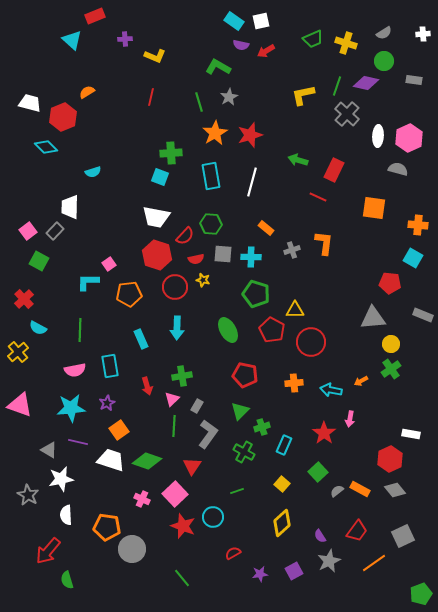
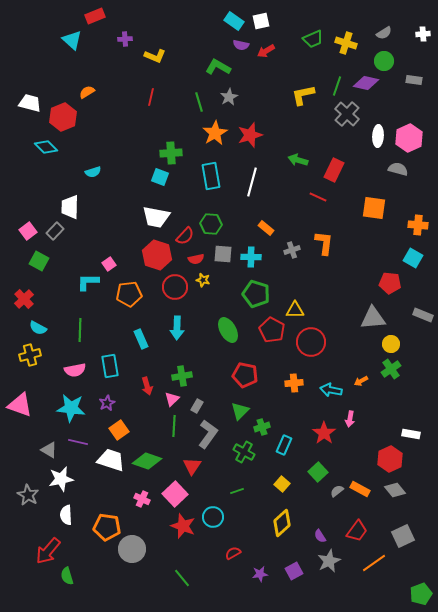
yellow cross at (18, 352): moved 12 px right, 3 px down; rotated 25 degrees clockwise
cyan star at (71, 408): rotated 12 degrees clockwise
green semicircle at (67, 580): moved 4 px up
